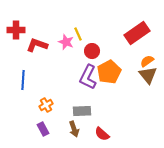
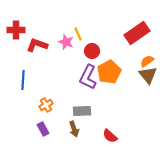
red semicircle: moved 8 px right, 2 px down
